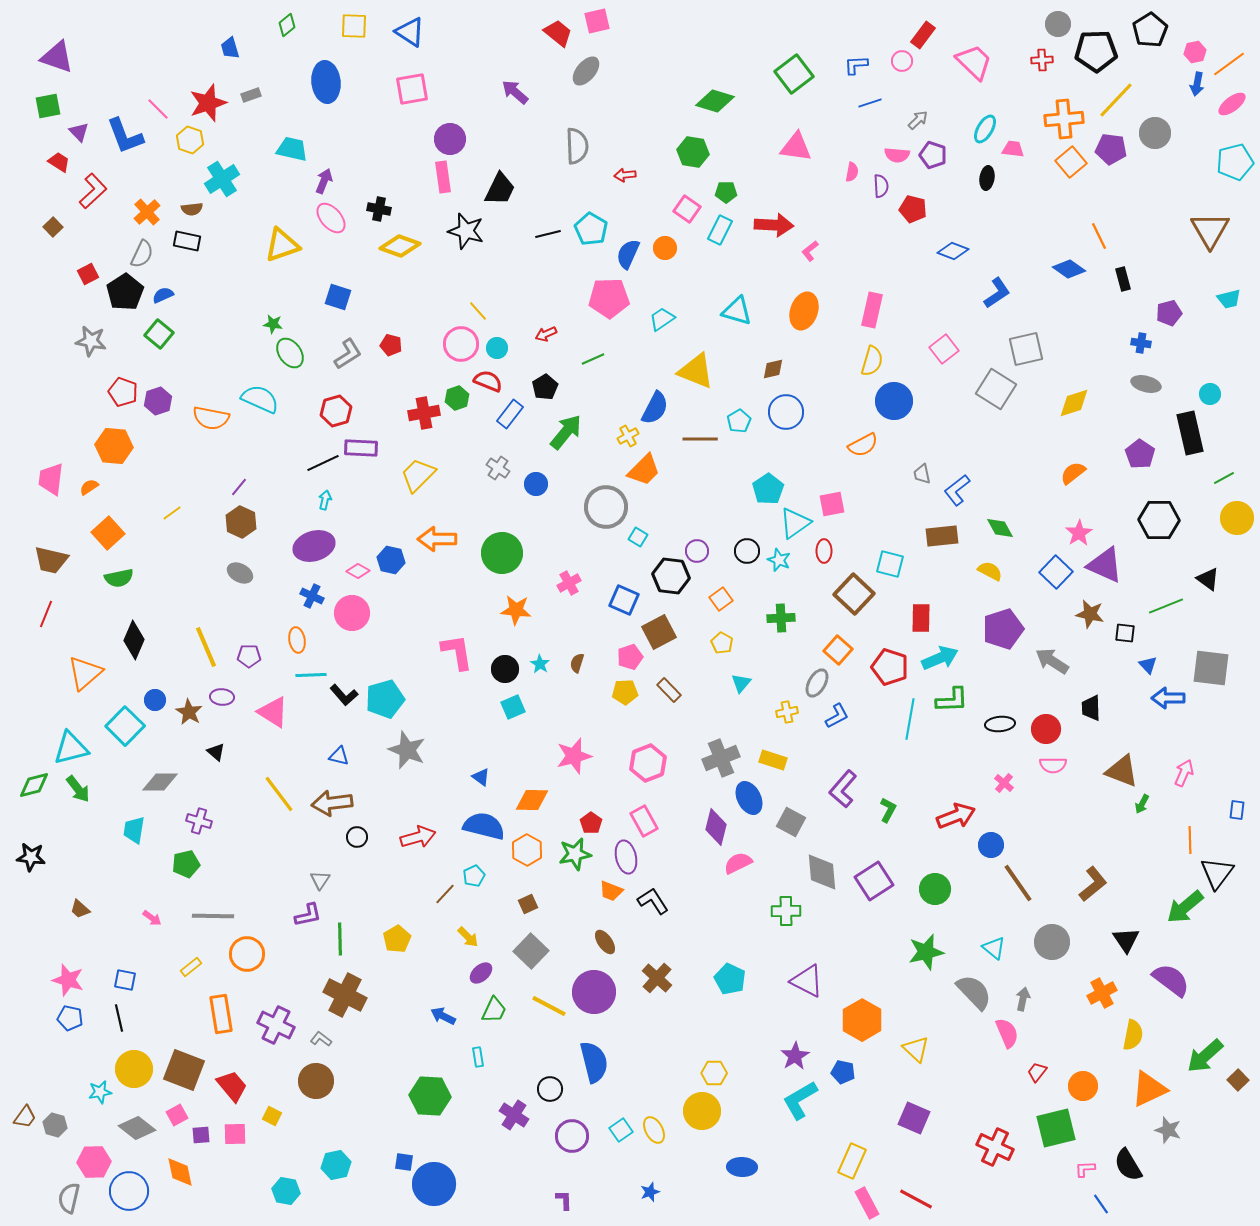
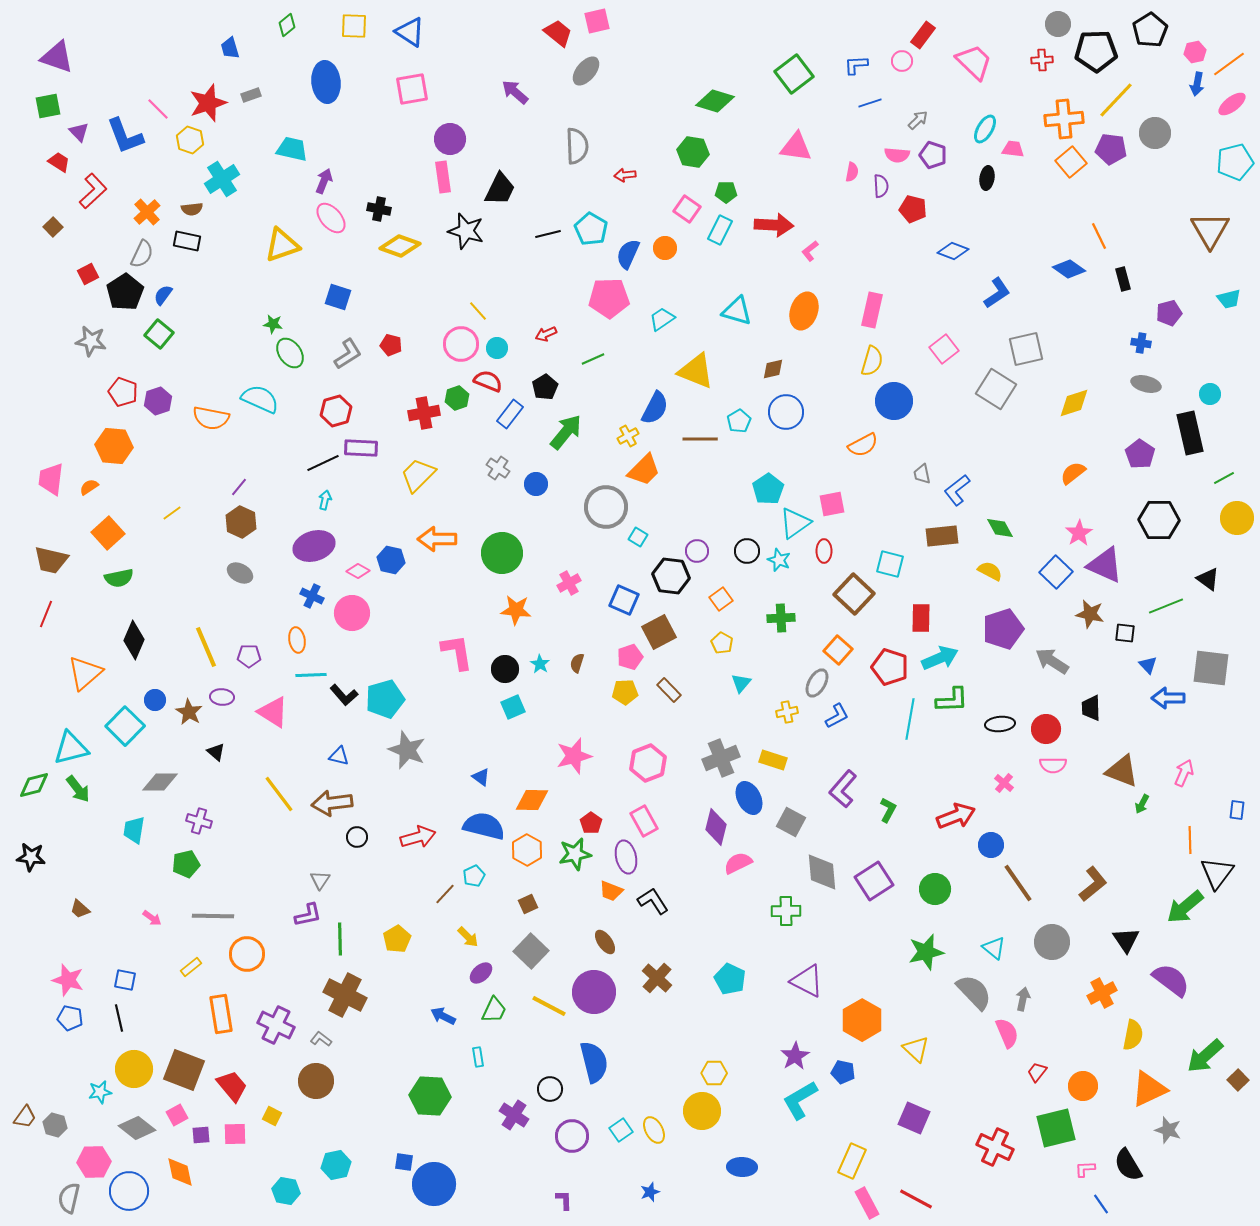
blue semicircle at (163, 295): rotated 30 degrees counterclockwise
